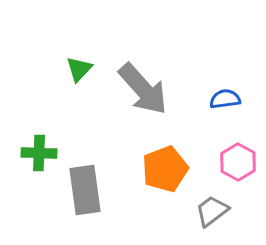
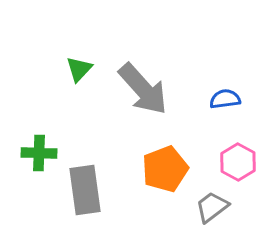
gray trapezoid: moved 4 px up
